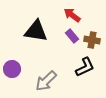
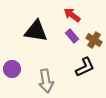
brown cross: moved 2 px right; rotated 21 degrees clockwise
gray arrow: rotated 55 degrees counterclockwise
